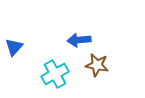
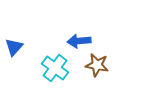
blue arrow: moved 1 px down
cyan cross: moved 6 px up; rotated 24 degrees counterclockwise
